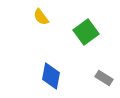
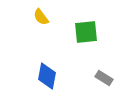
green square: rotated 30 degrees clockwise
blue diamond: moved 4 px left
